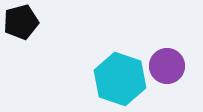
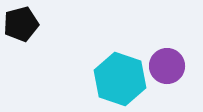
black pentagon: moved 2 px down
